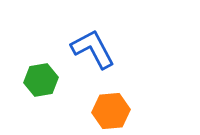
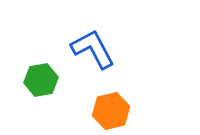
orange hexagon: rotated 9 degrees counterclockwise
